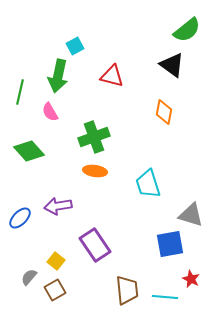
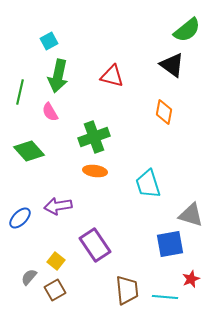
cyan square: moved 26 px left, 5 px up
red star: rotated 24 degrees clockwise
